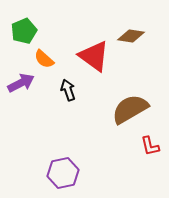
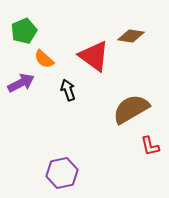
brown semicircle: moved 1 px right
purple hexagon: moved 1 px left
